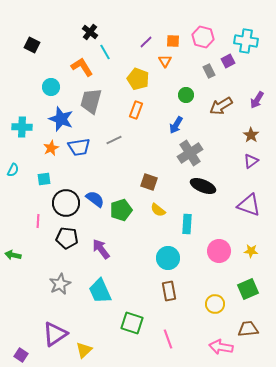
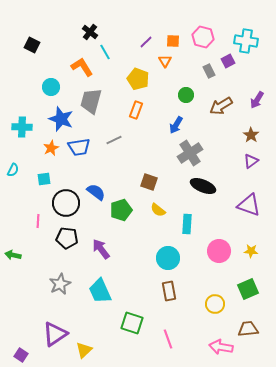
blue semicircle at (95, 199): moved 1 px right, 7 px up
